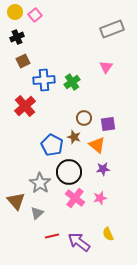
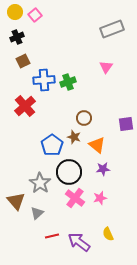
green cross: moved 4 px left; rotated 14 degrees clockwise
purple square: moved 18 px right
blue pentagon: rotated 10 degrees clockwise
